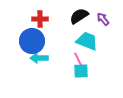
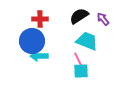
cyan arrow: moved 2 px up
